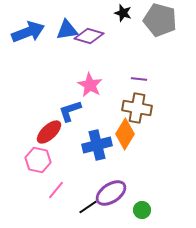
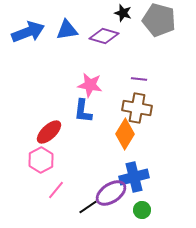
gray pentagon: moved 1 px left
purple diamond: moved 15 px right
pink star: rotated 20 degrees counterclockwise
blue L-shape: moved 13 px right; rotated 65 degrees counterclockwise
blue cross: moved 37 px right, 32 px down
pink hexagon: moved 3 px right; rotated 20 degrees clockwise
